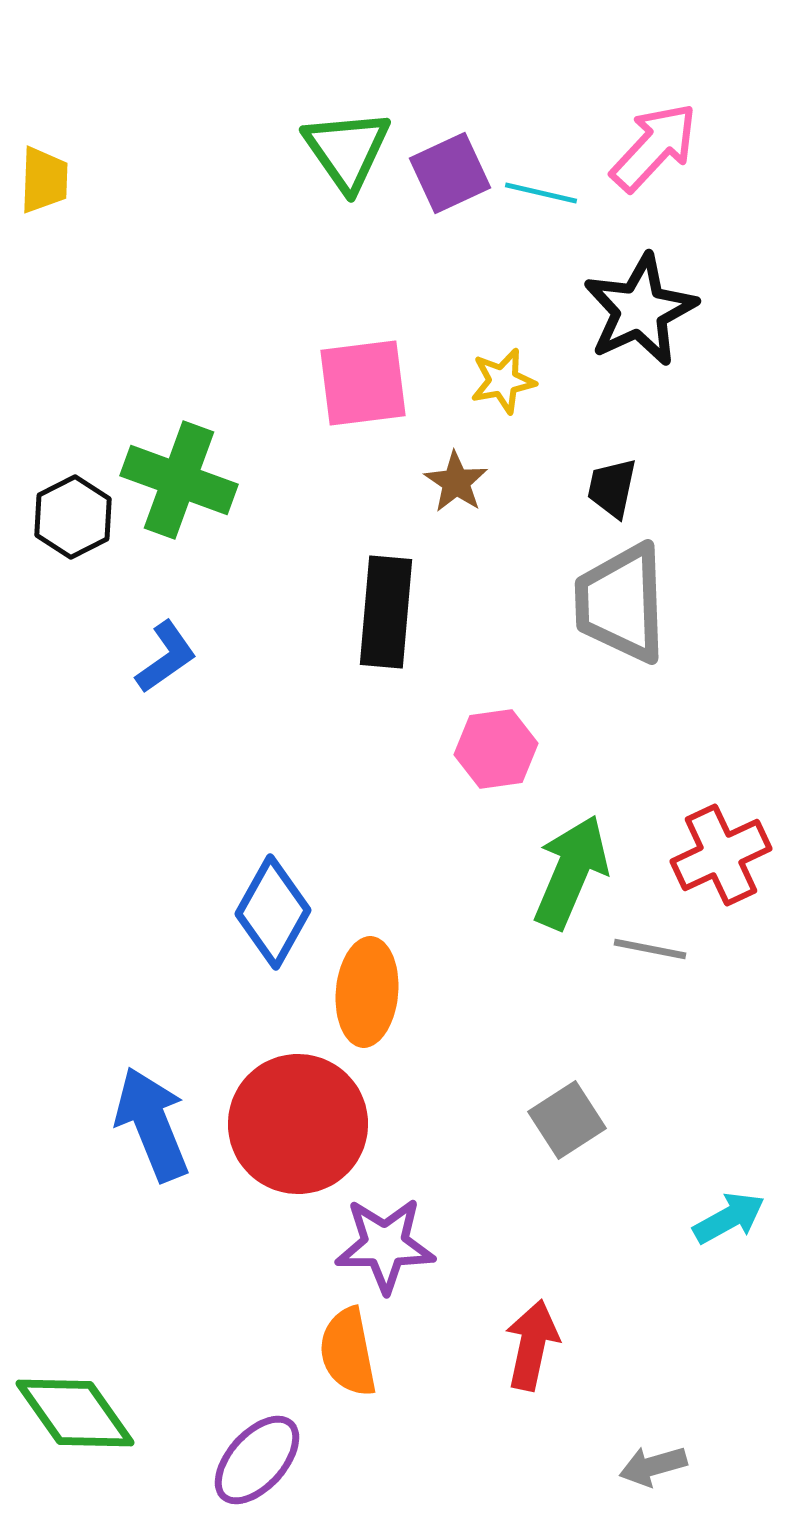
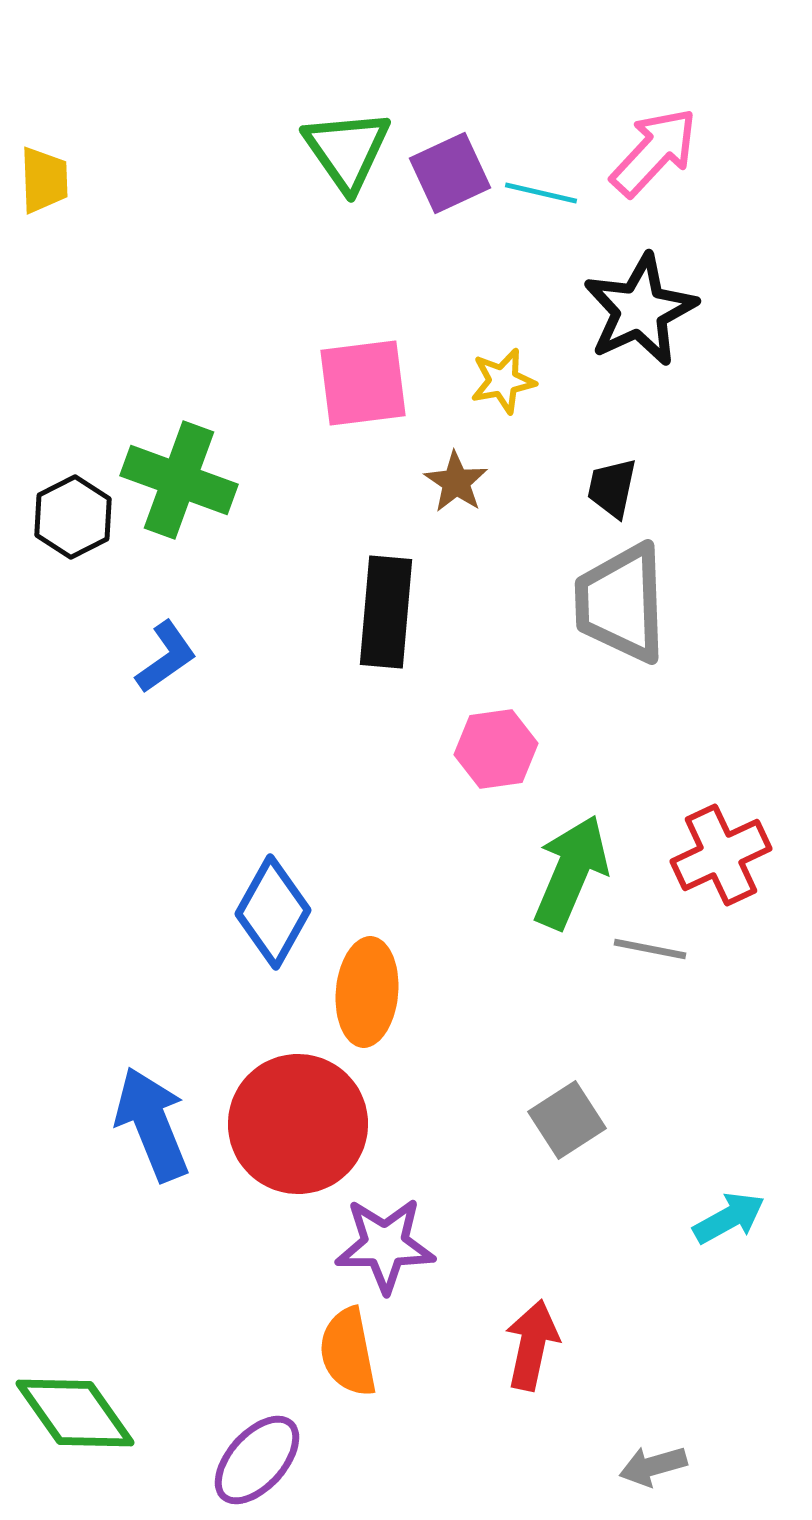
pink arrow: moved 5 px down
yellow trapezoid: rotated 4 degrees counterclockwise
